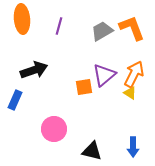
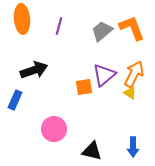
gray trapezoid: rotated 10 degrees counterclockwise
